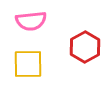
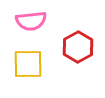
red hexagon: moved 7 px left
